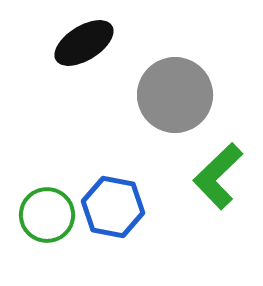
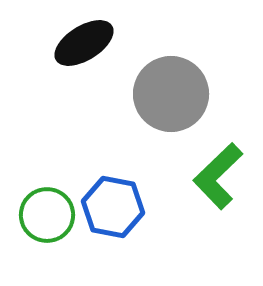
gray circle: moved 4 px left, 1 px up
